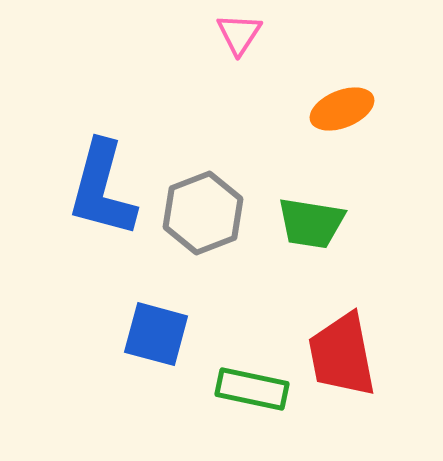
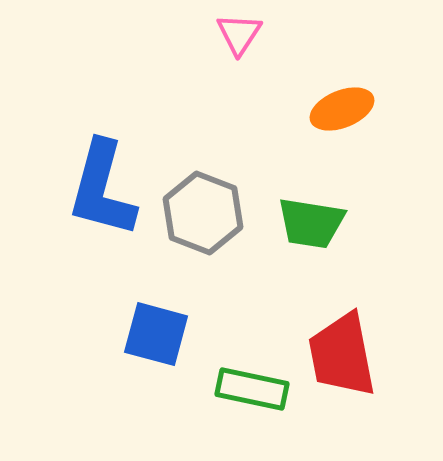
gray hexagon: rotated 18 degrees counterclockwise
